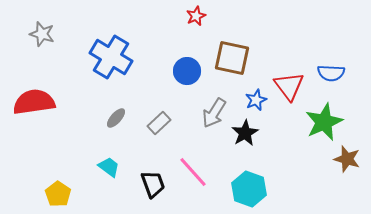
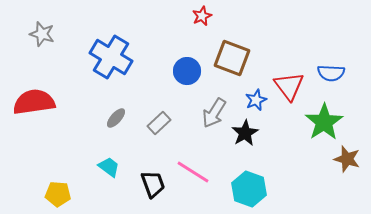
red star: moved 6 px right
brown square: rotated 9 degrees clockwise
green star: rotated 9 degrees counterclockwise
pink line: rotated 16 degrees counterclockwise
yellow pentagon: rotated 30 degrees counterclockwise
